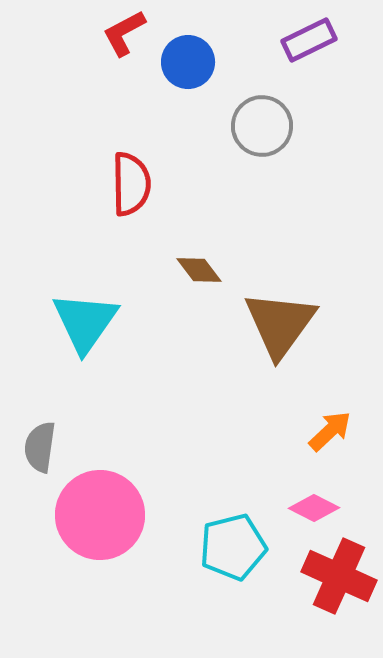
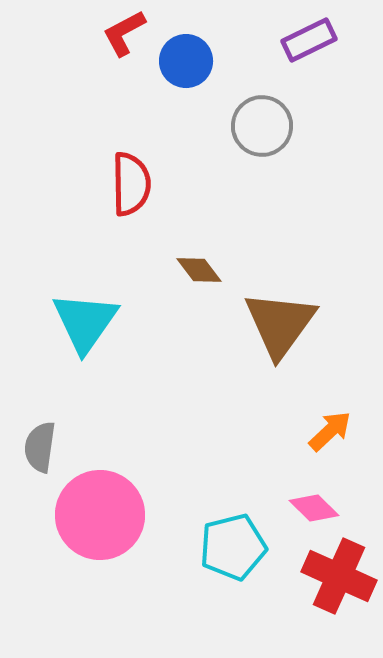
blue circle: moved 2 px left, 1 px up
pink diamond: rotated 18 degrees clockwise
